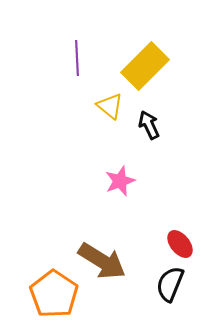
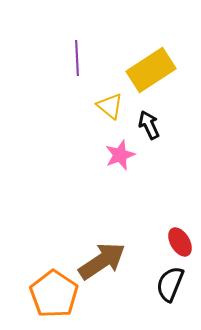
yellow rectangle: moved 6 px right, 4 px down; rotated 12 degrees clockwise
pink star: moved 26 px up
red ellipse: moved 2 px up; rotated 8 degrees clockwise
brown arrow: rotated 66 degrees counterclockwise
